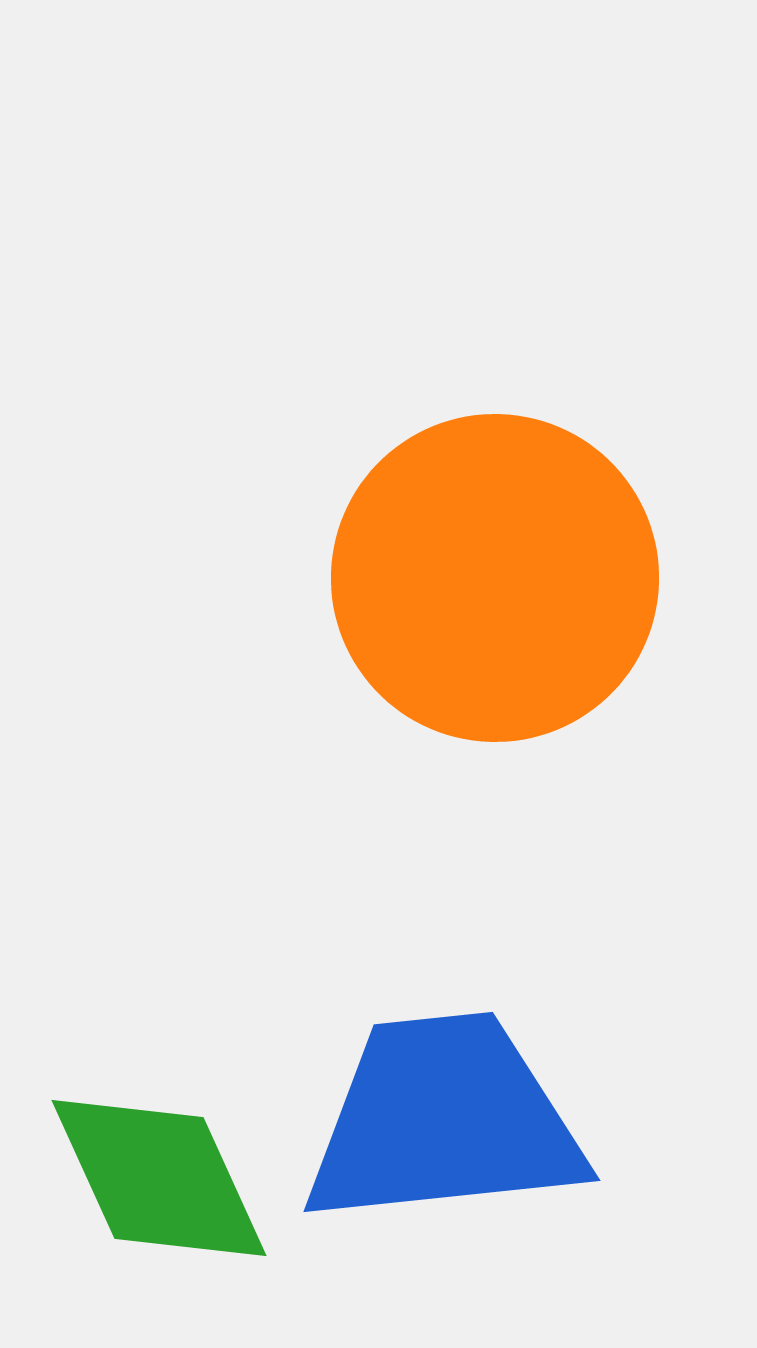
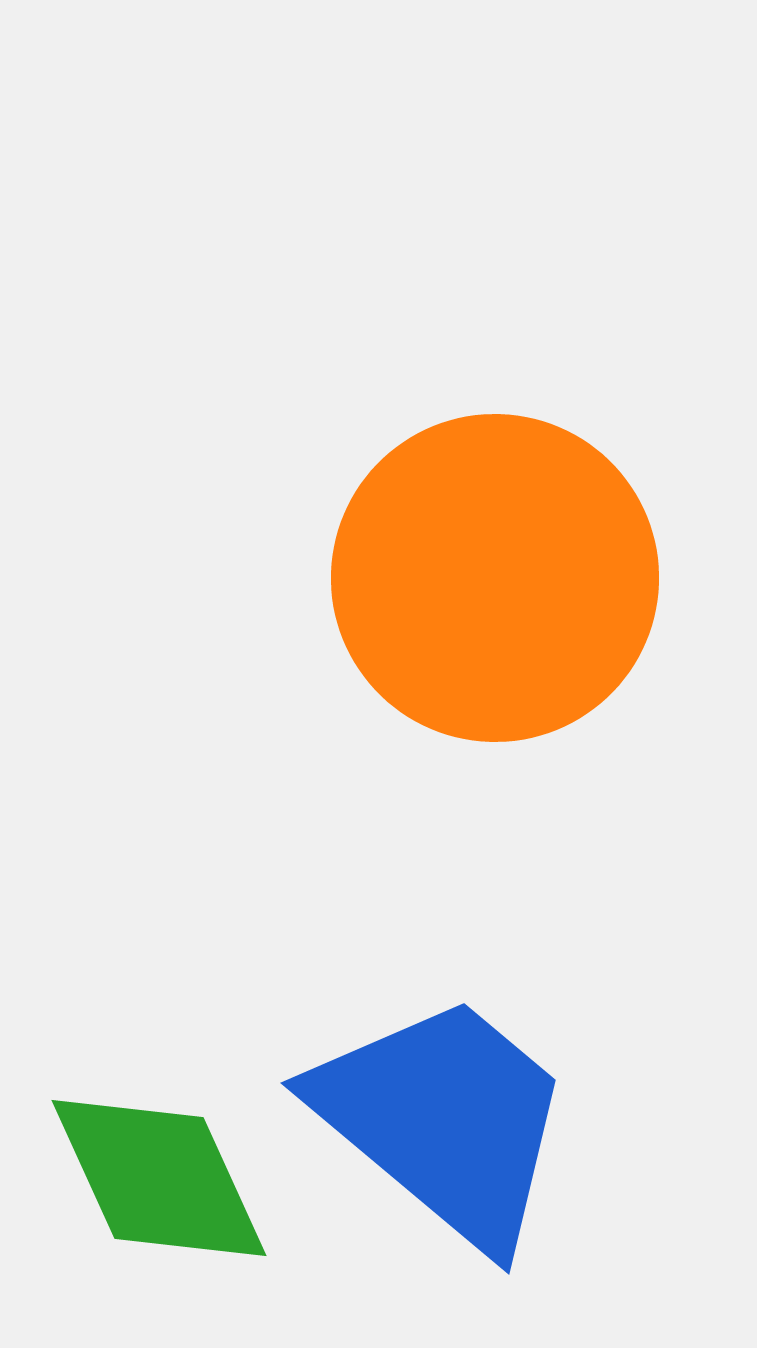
blue trapezoid: rotated 46 degrees clockwise
